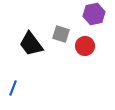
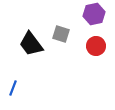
red circle: moved 11 px right
